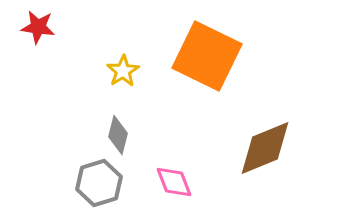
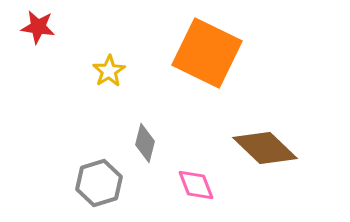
orange square: moved 3 px up
yellow star: moved 14 px left
gray diamond: moved 27 px right, 8 px down
brown diamond: rotated 66 degrees clockwise
pink diamond: moved 22 px right, 3 px down
